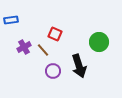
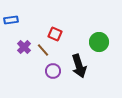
purple cross: rotated 16 degrees counterclockwise
